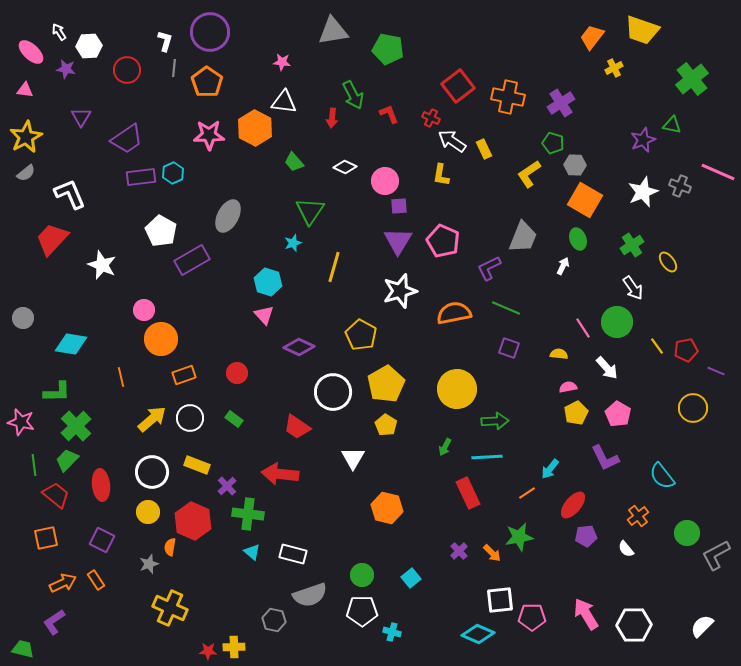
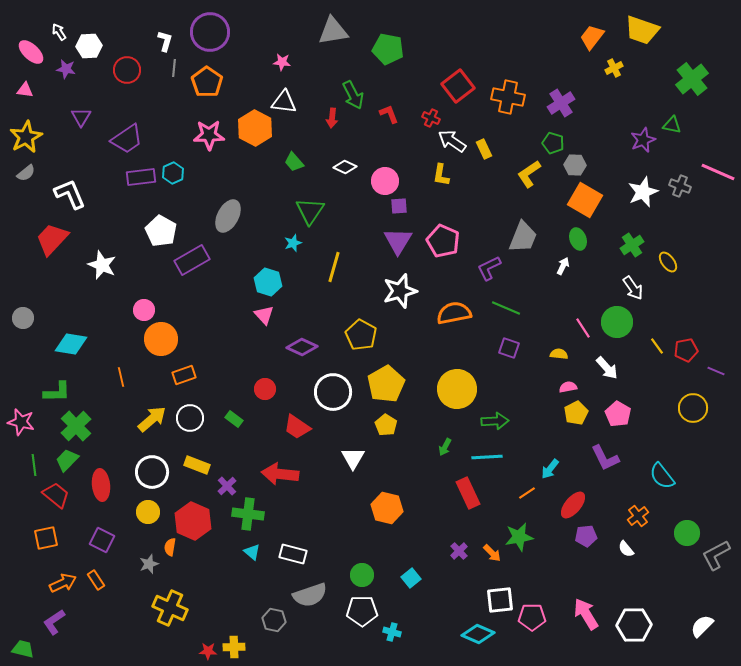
purple diamond at (299, 347): moved 3 px right
red circle at (237, 373): moved 28 px right, 16 px down
